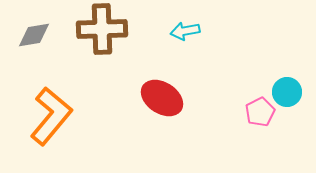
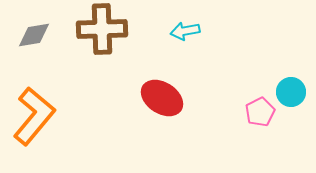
cyan circle: moved 4 px right
orange L-shape: moved 17 px left
